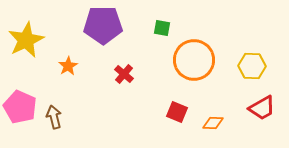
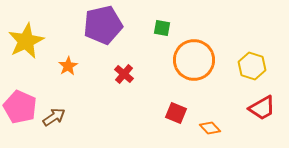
purple pentagon: rotated 12 degrees counterclockwise
yellow star: moved 1 px down
yellow hexagon: rotated 16 degrees clockwise
red square: moved 1 px left, 1 px down
brown arrow: rotated 70 degrees clockwise
orange diamond: moved 3 px left, 5 px down; rotated 45 degrees clockwise
